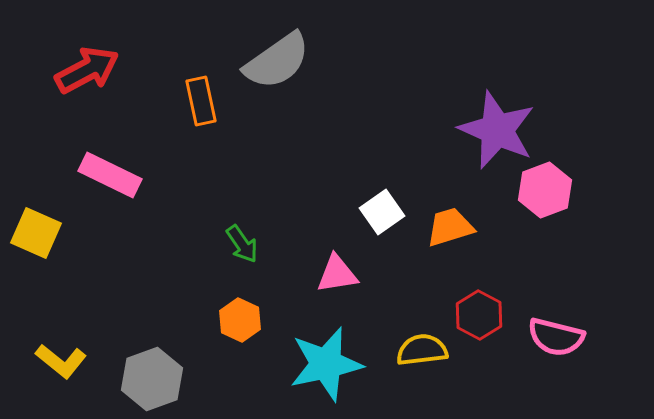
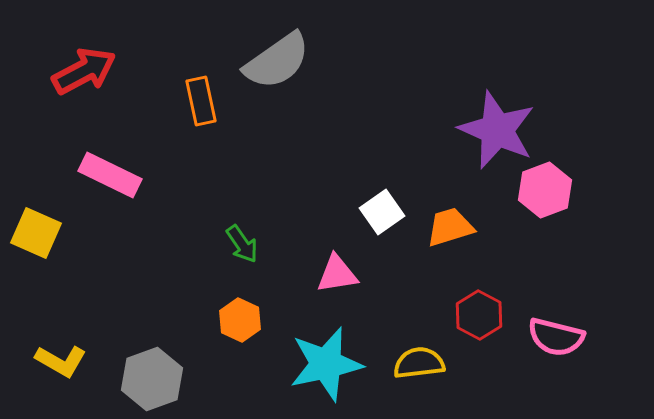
red arrow: moved 3 px left, 1 px down
yellow semicircle: moved 3 px left, 13 px down
yellow L-shape: rotated 9 degrees counterclockwise
